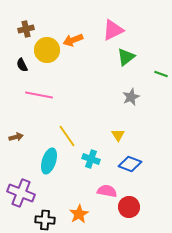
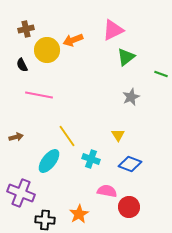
cyan ellipse: rotated 20 degrees clockwise
